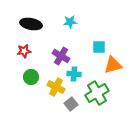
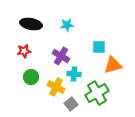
cyan star: moved 3 px left, 3 px down
